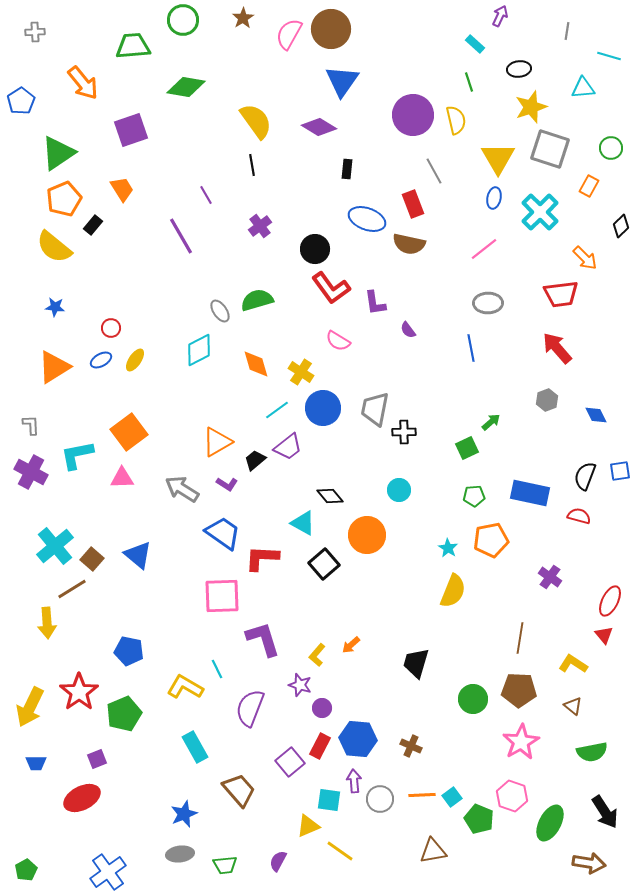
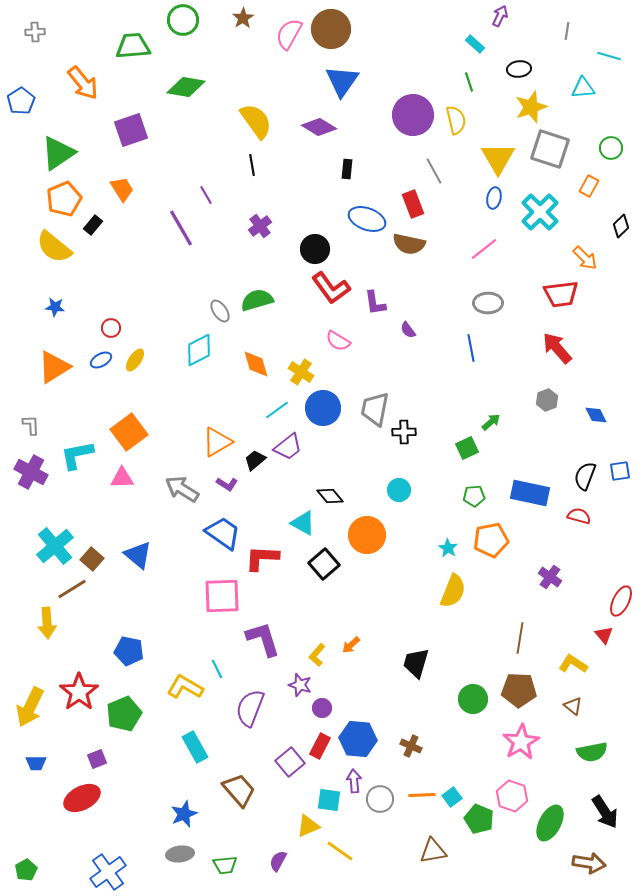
purple line at (181, 236): moved 8 px up
red ellipse at (610, 601): moved 11 px right
